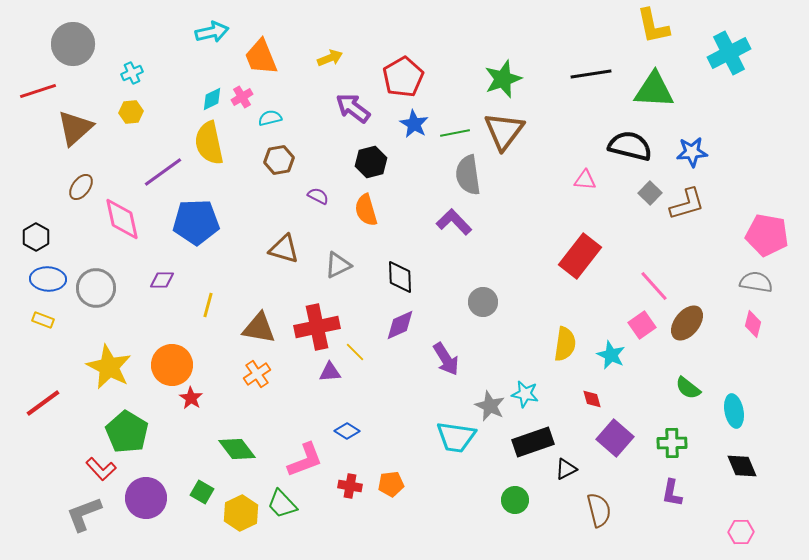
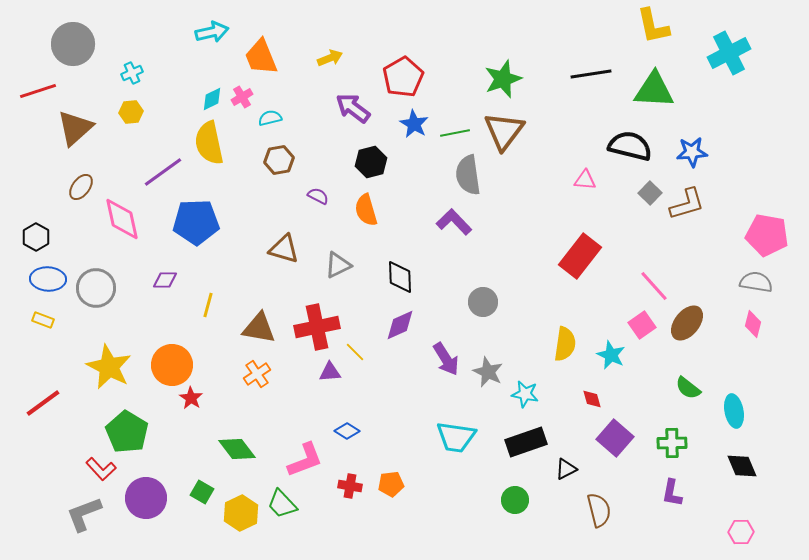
purple diamond at (162, 280): moved 3 px right
gray star at (490, 406): moved 2 px left, 34 px up
black rectangle at (533, 442): moved 7 px left
